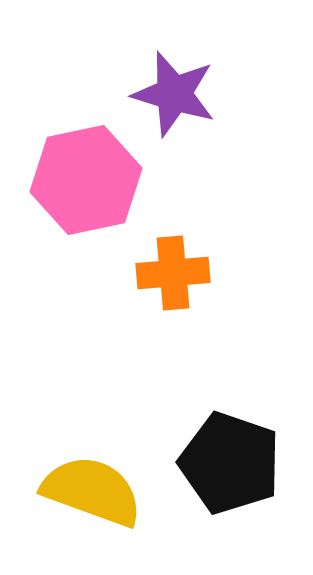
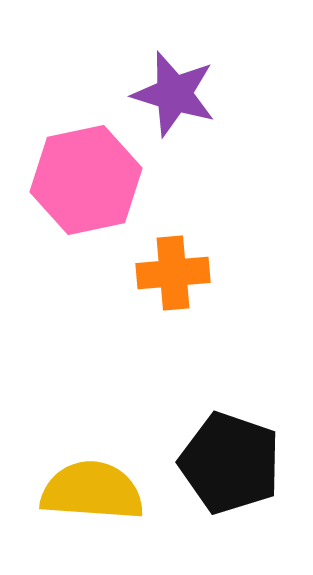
yellow semicircle: rotated 16 degrees counterclockwise
